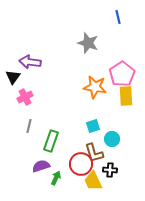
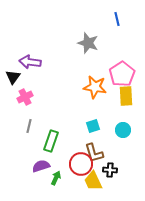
blue line: moved 1 px left, 2 px down
cyan circle: moved 11 px right, 9 px up
